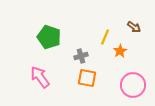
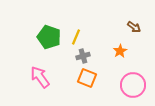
yellow line: moved 29 px left
gray cross: moved 2 px right
orange square: rotated 12 degrees clockwise
